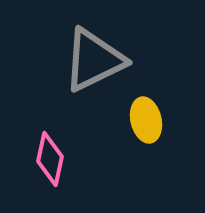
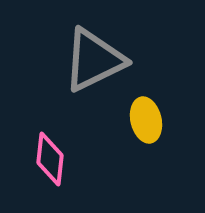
pink diamond: rotated 6 degrees counterclockwise
